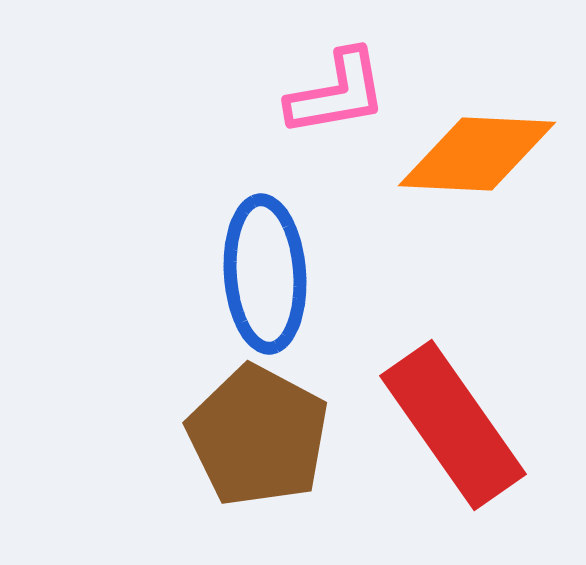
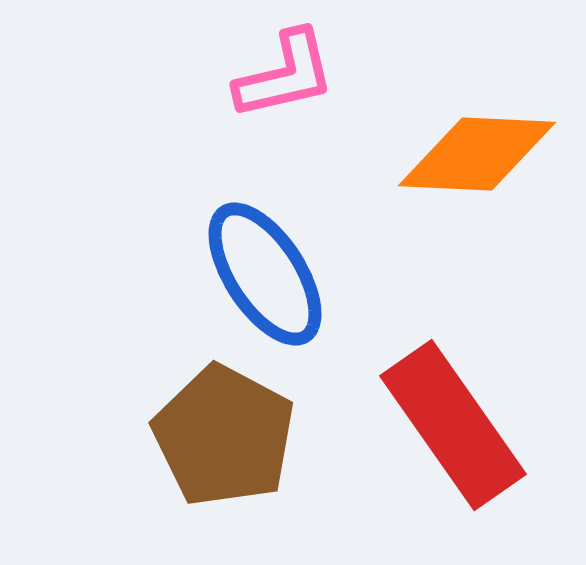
pink L-shape: moved 52 px left, 18 px up; rotated 3 degrees counterclockwise
blue ellipse: rotated 29 degrees counterclockwise
brown pentagon: moved 34 px left
